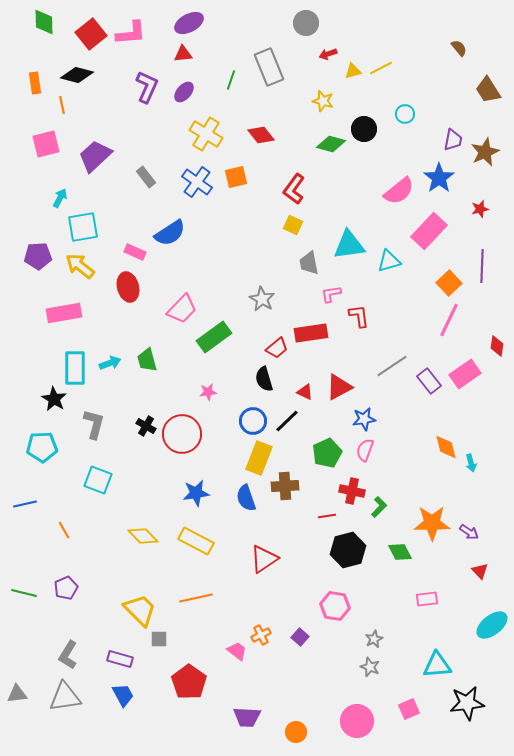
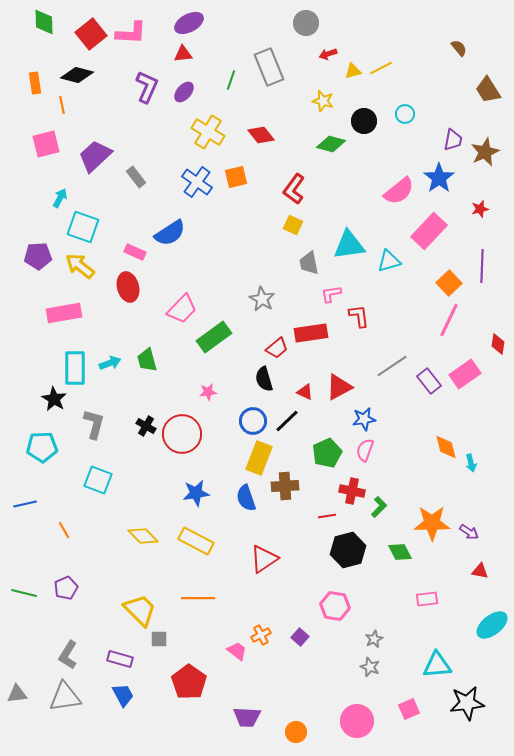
pink L-shape at (131, 33): rotated 8 degrees clockwise
black circle at (364, 129): moved 8 px up
yellow cross at (206, 134): moved 2 px right, 2 px up
gray rectangle at (146, 177): moved 10 px left
cyan square at (83, 227): rotated 28 degrees clockwise
red diamond at (497, 346): moved 1 px right, 2 px up
red triangle at (480, 571): rotated 36 degrees counterclockwise
orange line at (196, 598): moved 2 px right; rotated 12 degrees clockwise
